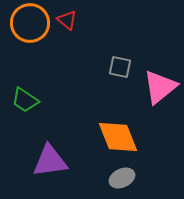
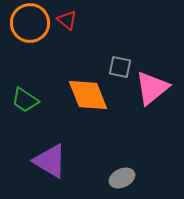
pink triangle: moved 8 px left, 1 px down
orange diamond: moved 30 px left, 42 px up
purple triangle: rotated 39 degrees clockwise
